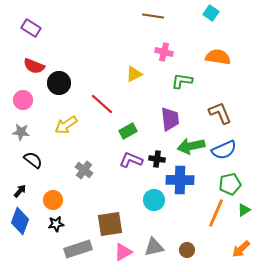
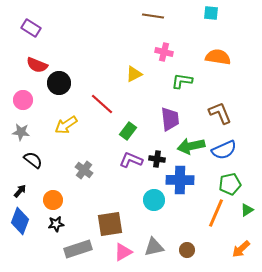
cyan square: rotated 28 degrees counterclockwise
red semicircle: moved 3 px right, 1 px up
green rectangle: rotated 24 degrees counterclockwise
green triangle: moved 3 px right
